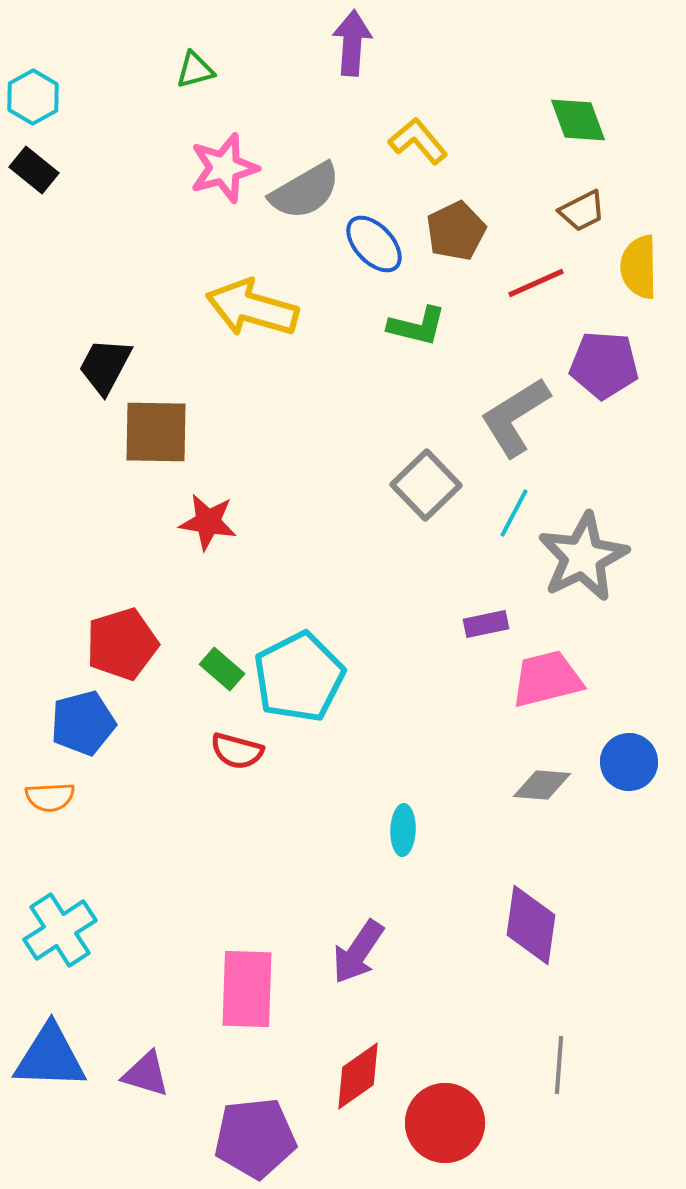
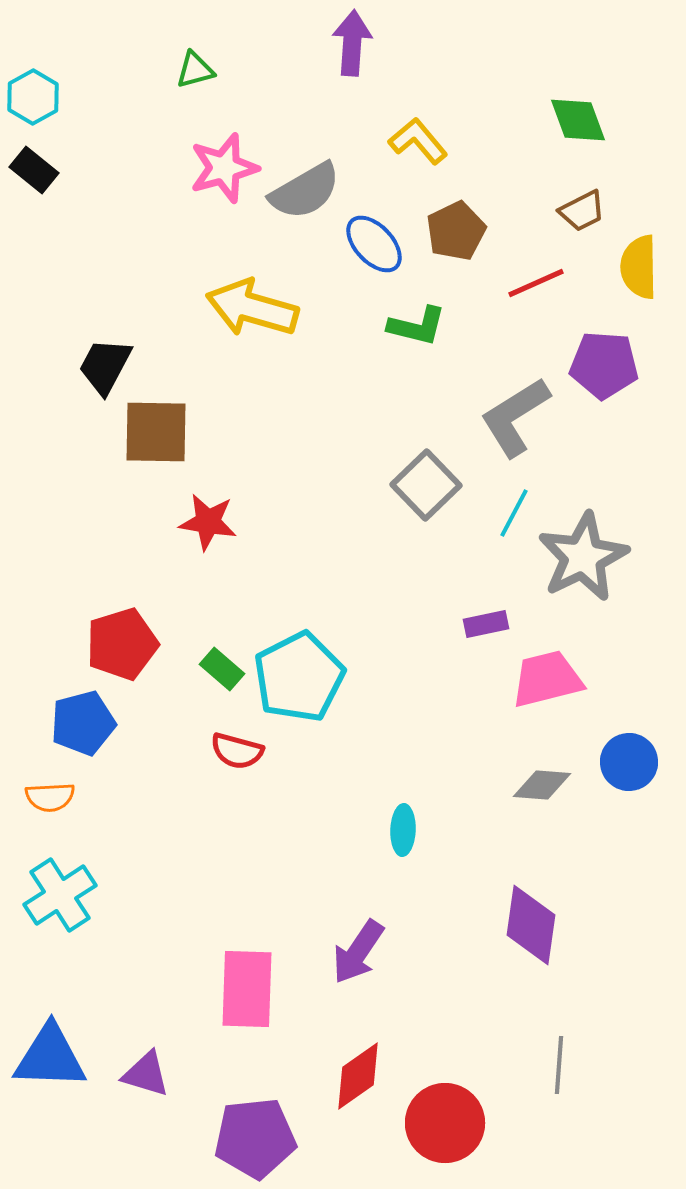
cyan cross at (60, 930): moved 35 px up
